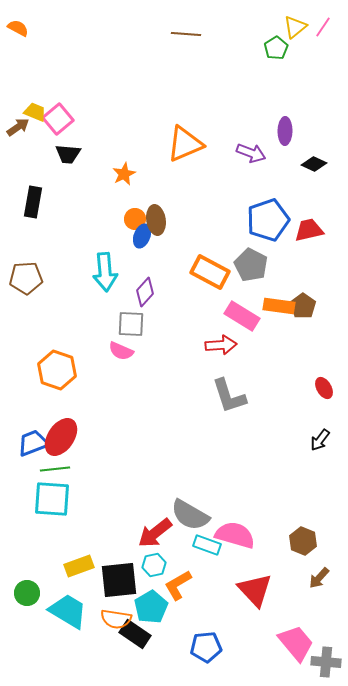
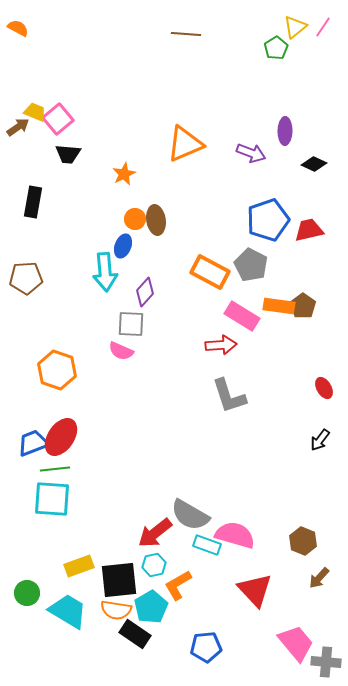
blue ellipse at (142, 236): moved 19 px left, 10 px down
orange semicircle at (116, 619): moved 9 px up
